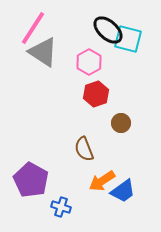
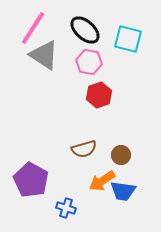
black ellipse: moved 23 px left
gray triangle: moved 1 px right, 3 px down
pink hexagon: rotated 20 degrees counterclockwise
red hexagon: moved 3 px right, 1 px down
brown circle: moved 32 px down
brown semicircle: rotated 85 degrees counterclockwise
blue trapezoid: rotated 44 degrees clockwise
blue cross: moved 5 px right, 1 px down
